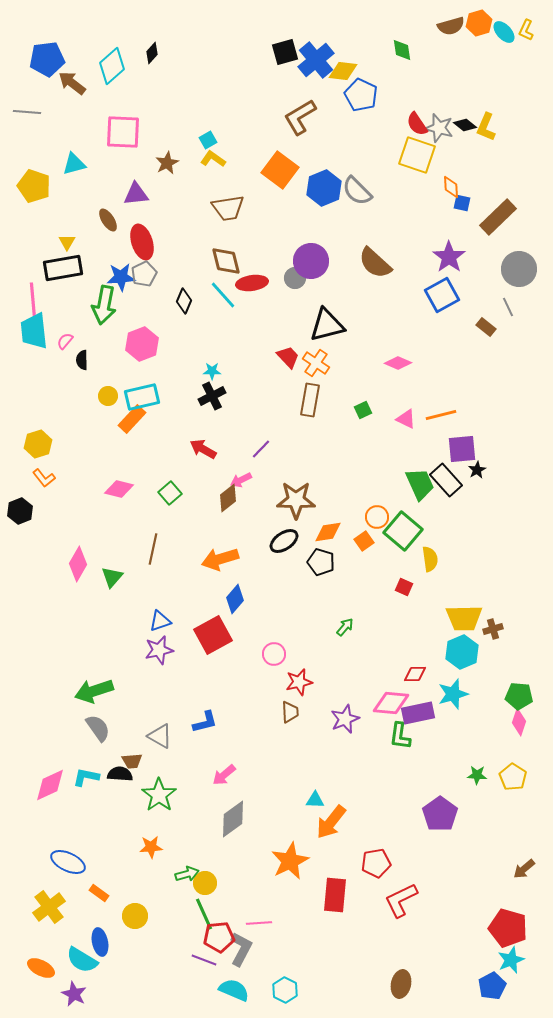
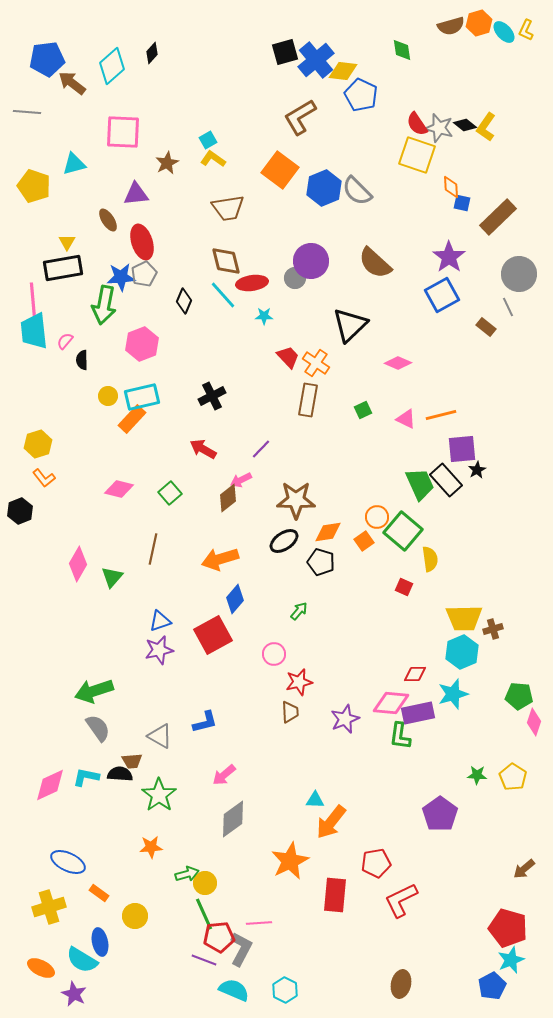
yellow L-shape at (486, 127): rotated 12 degrees clockwise
gray circle at (519, 269): moved 5 px down
black triangle at (327, 325): moved 23 px right; rotated 30 degrees counterclockwise
cyan star at (212, 371): moved 52 px right, 55 px up
brown rectangle at (310, 400): moved 2 px left
green arrow at (345, 627): moved 46 px left, 16 px up
pink diamond at (519, 722): moved 15 px right
yellow cross at (49, 907): rotated 20 degrees clockwise
